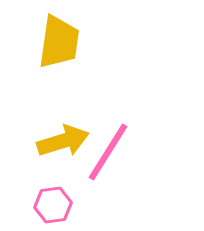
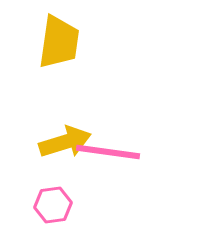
yellow arrow: moved 2 px right, 1 px down
pink line: rotated 66 degrees clockwise
